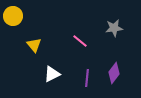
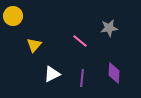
gray star: moved 5 px left
yellow triangle: rotated 21 degrees clockwise
purple diamond: rotated 35 degrees counterclockwise
purple line: moved 5 px left
